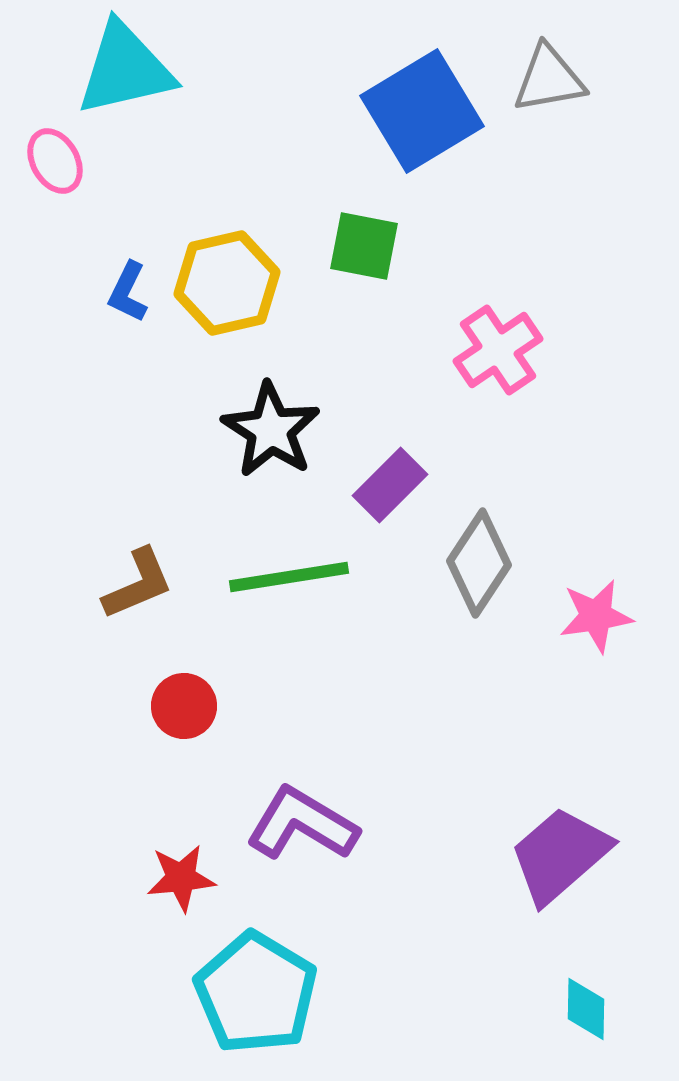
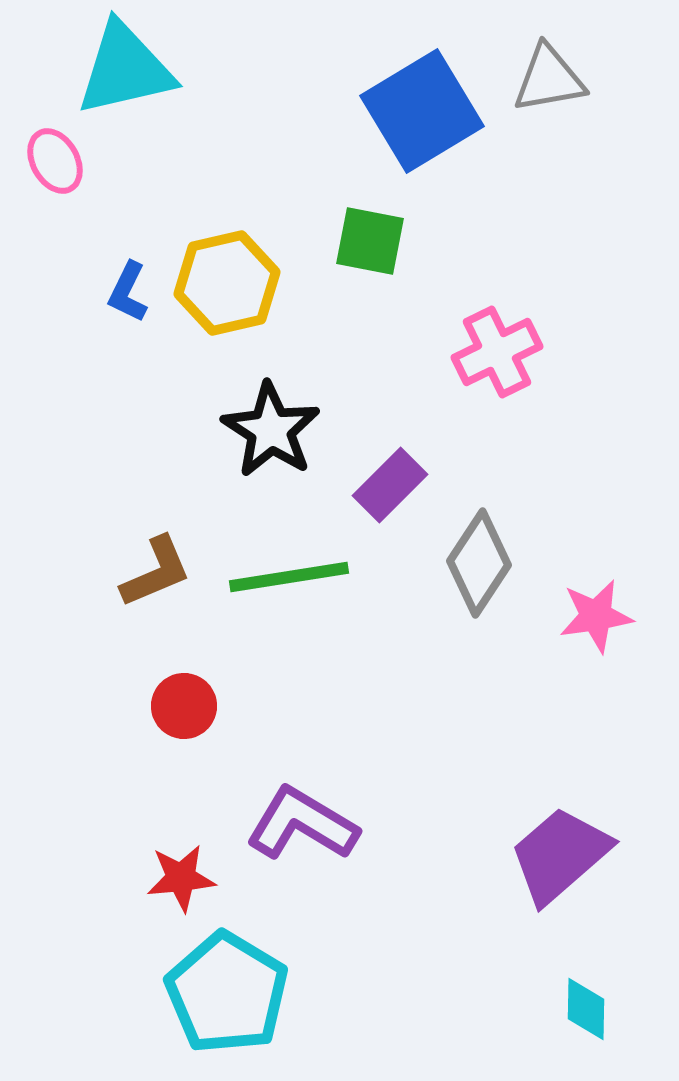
green square: moved 6 px right, 5 px up
pink cross: moved 1 px left, 2 px down; rotated 8 degrees clockwise
brown L-shape: moved 18 px right, 12 px up
cyan pentagon: moved 29 px left
